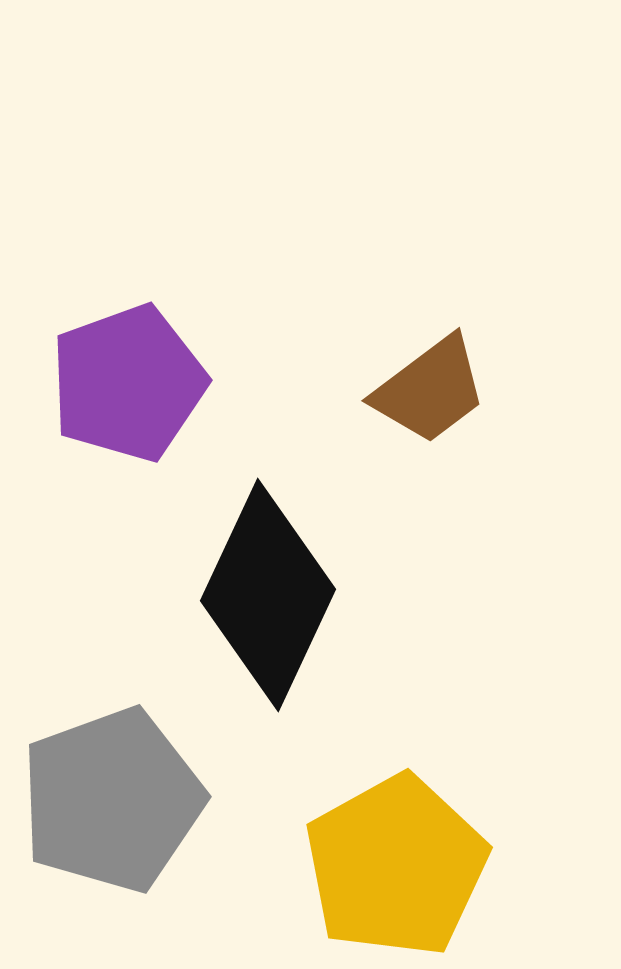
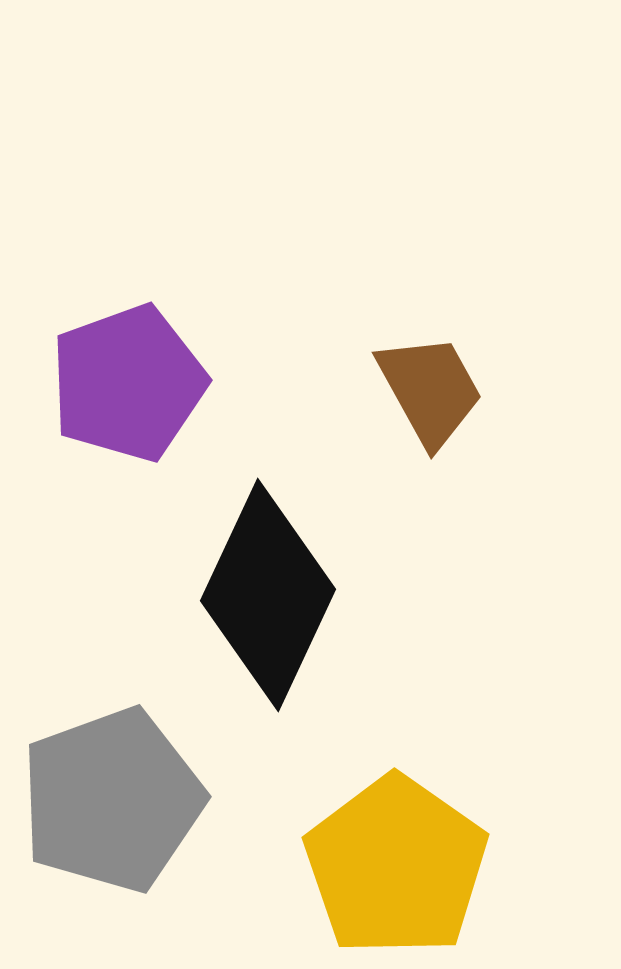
brown trapezoid: rotated 82 degrees counterclockwise
yellow pentagon: rotated 8 degrees counterclockwise
